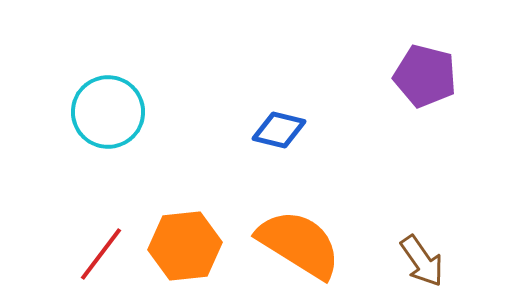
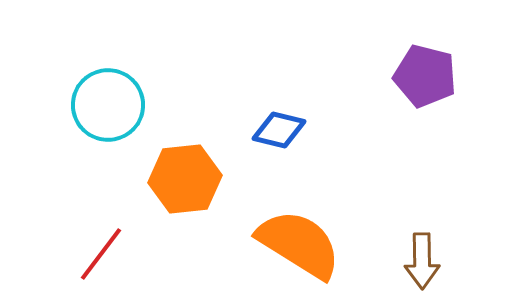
cyan circle: moved 7 px up
orange hexagon: moved 67 px up
brown arrow: rotated 34 degrees clockwise
